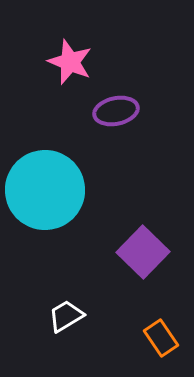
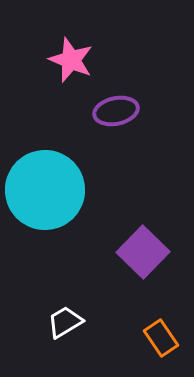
pink star: moved 1 px right, 2 px up
white trapezoid: moved 1 px left, 6 px down
